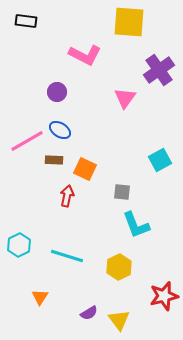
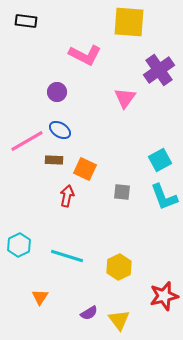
cyan L-shape: moved 28 px right, 28 px up
